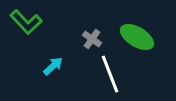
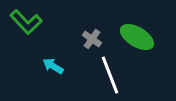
cyan arrow: rotated 105 degrees counterclockwise
white line: moved 1 px down
